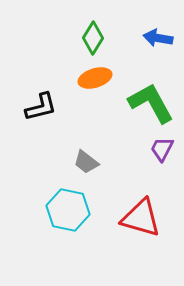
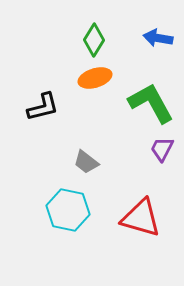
green diamond: moved 1 px right, 2 px down
black L-shape: moved 2 px right
